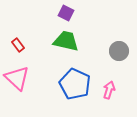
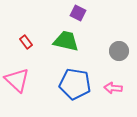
purple square: moved 12 px right
red rectangle: moved 8 px right, 3 px up
pink triangle: moved 2 px down
blue pentagon: rotated 16 degrees counterclockwise
pink arrow: moved 4 px right, 2 px up; rotated 102 degrees counterclockwise
